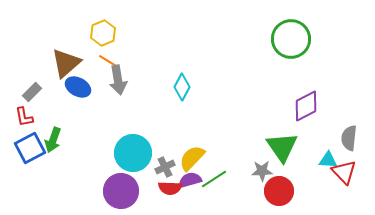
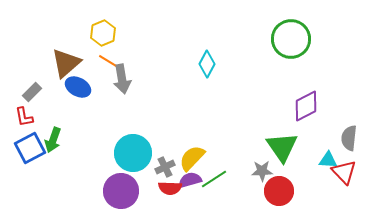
gray arrow: moved 4 px right, 1 px up
cyan diamond: moved 25 px right, 23 px up
